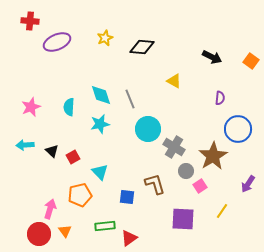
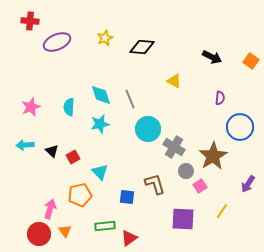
blue circle: moved 2 px right, 2 px up
